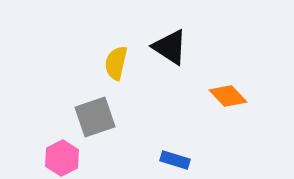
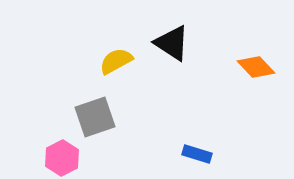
black triangle: moved 2 px right, 4 px up
yellow semicircle: moved 2 px up; rotated 48 degrees clockwise
orange diamond: moved 28 px right, 29 px up
blue rectangle: moved 22 px right, 6 px up
